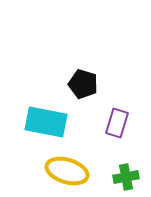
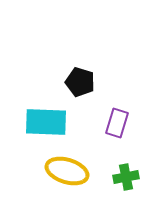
black pentagon: moved 3 px left, 2 px up
cyan rectangle: rotated 9 degrees counterclockwise
